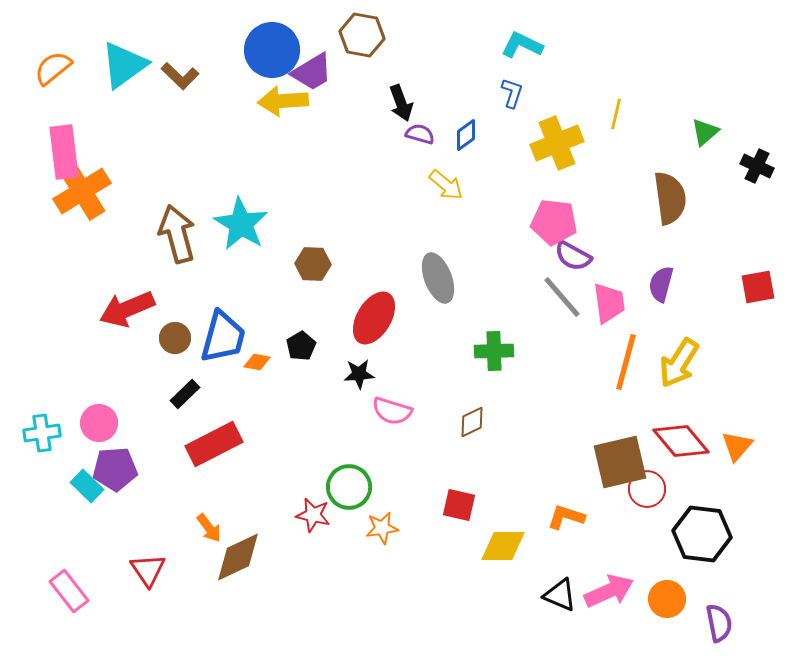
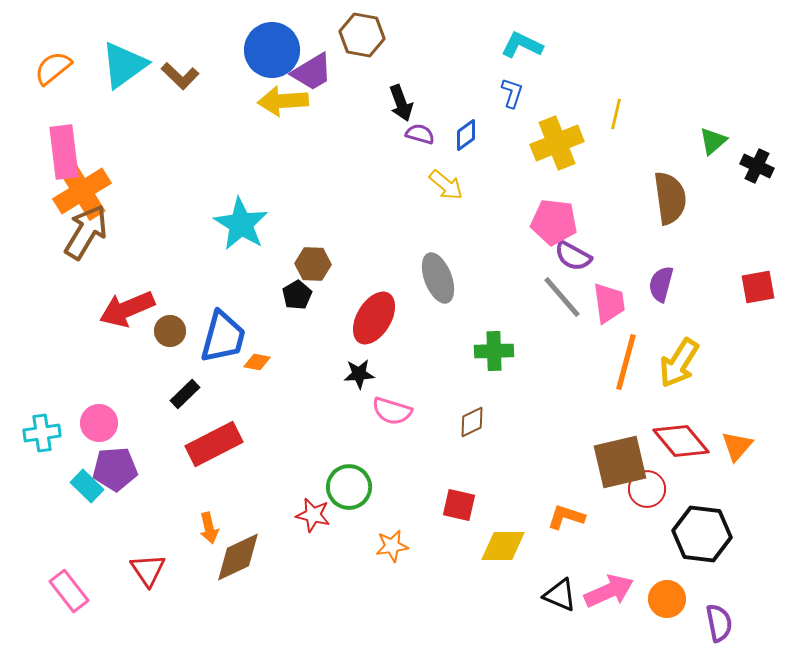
green triangle at (705, 132): moved 8 px right, 9 px down
brown arrow at (177, 234): moved 91 px left, 2 px up; rotated 46 degrees clockwise
brown circle at (175, 338): moved 5 px left, 7 px up
black pentagon at (301, 346): moved 4 px left, 51 px up
orange arrow at (209, 528): rotated 24 degrees clockwise
orange star at (382, 528): moved 10 px right, 18 px down
